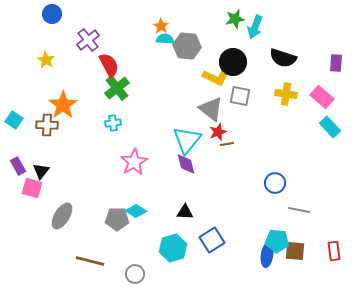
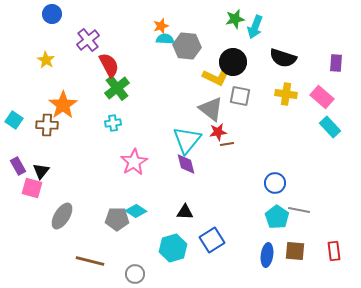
orange star at (161, 26): rotated 21 degrees clockwise
red star at (218, 132): rotated 12 degrees clockwise
cyan pentagon at (277, 241): moved 24 px up; rotated 30 degrees clockwise
